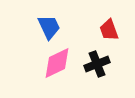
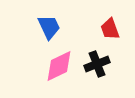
red trapezoid: moved 1 px right, 1 px up
pink diamond: moved 2 px right, 3 px down
